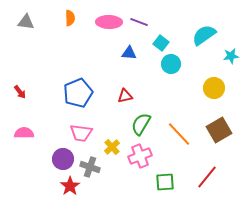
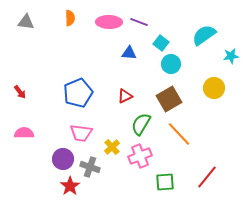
red triangle: rotated 14 degrees counterclockwise
brown square: moved 50 px left, 31 px up
